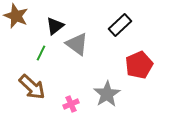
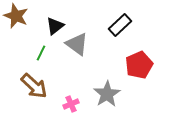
brown arrow: moved 2 px right, 1 px up
